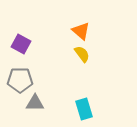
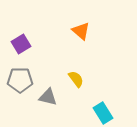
purple square: rotated 30 degrees clockwise
yellow semicircle: moved 6 px left, 25 px down
gray triangle: moved 13 px right, 6 px up; rotated 12 degrees clockwise
cyan rectangle: moved 19 px right, 4 px down; rotated 15 degrees counterclockwise
